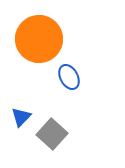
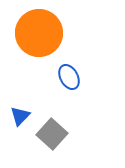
orange circle: moved 6 px up
blue triangle: moved 1 px left, 1 px up
